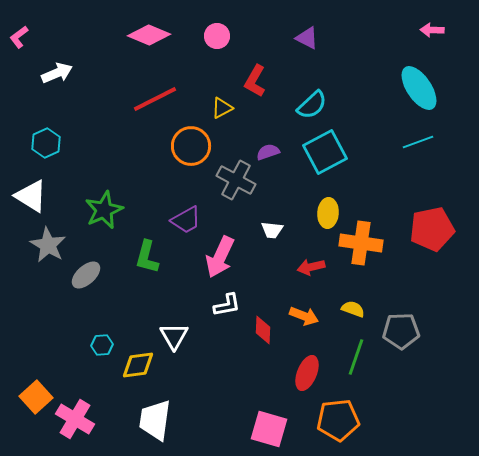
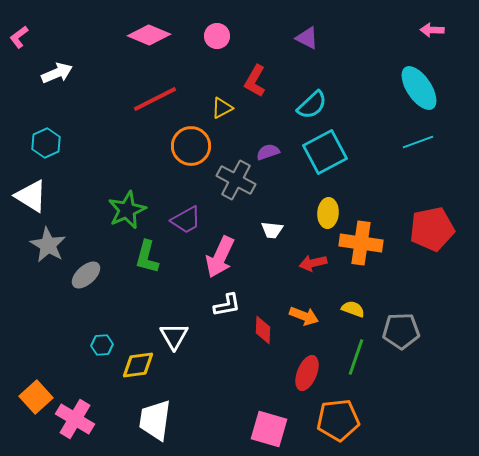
green star at (104, 210): moved 23 px right
red arrow at (311, 267): moved 2 px right, 4 px up
